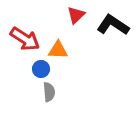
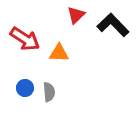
black L-shape: rotated 12 degrees clockwise
orange triangle: moved 1 px right, 3 px down
blue circle: moved 16 px left, 19 px down
